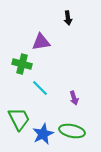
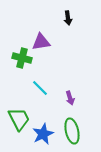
green cross: moved 6 px up
purple arrow: moved 4 px left
green ellipse: rotated 65 degrees clockwise
